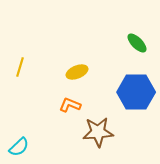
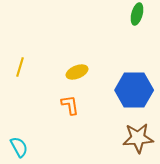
green ellipse: moved 29 px up; rotated 60 degrees clockwise
blue hexagon: moved 2 px left, 2 px up
orange L-shape: rotated 60 degrees clockwise
brown star: moved 40 px right, 6 px down
cyan semicircle: rotated 75 degrees counterclockwise
